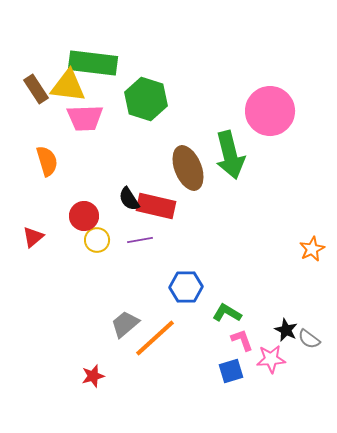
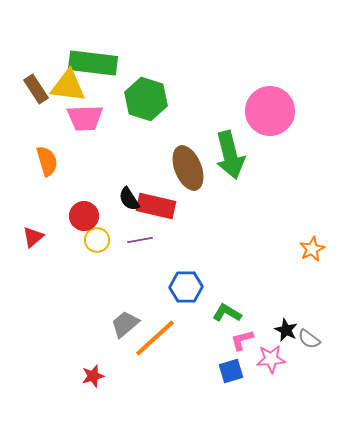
pink L-shape: rotated 85 degrees counterclockwise
